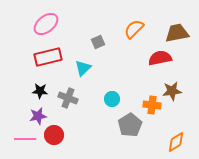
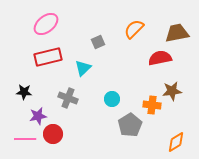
black star: moved 16 px left, 1 px down
red circle: moved 1 px left, 1 px up
